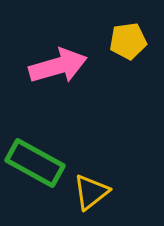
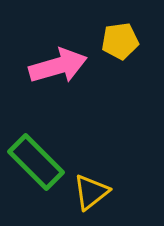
yellow pentagon: moved 8 px left
green rectangle: moved 1 px right, 1 px up; rotated 16 degrees clockwise
